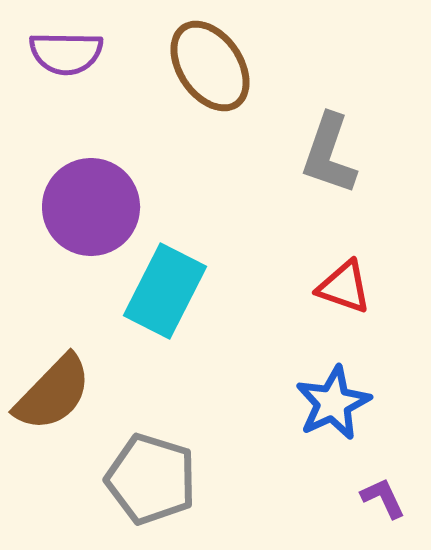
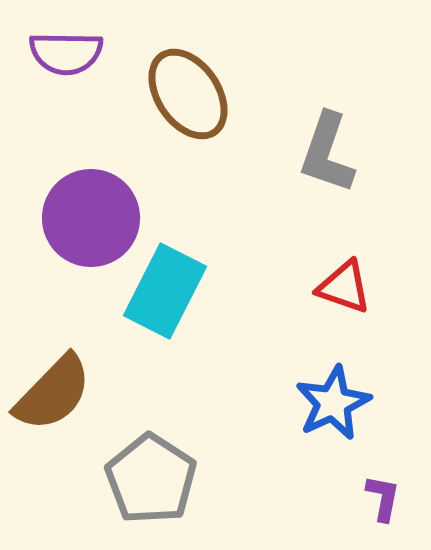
brown ellipse: moved 22 px left, 28 px down
gray L-shape: moved 2 px left, 1 px up
purple circle: moved 11 px down
gray pentagon: rotated 16 degrees clockwise
purple L-shape: rotated 36 degrees clockwise
